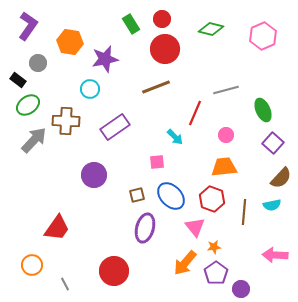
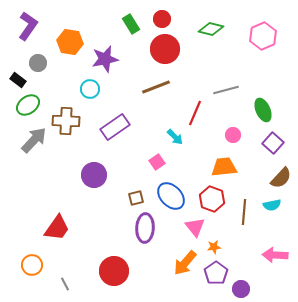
pink circle at (226, 135): moved 7 px right
pink square at (157, 162): rotated 28 degrees counterclockwise
brown square at (137, 195): moved 1 px left, 3 px down
purple ellipse at (145, 228): rotated 12 degrees counterclockwise
